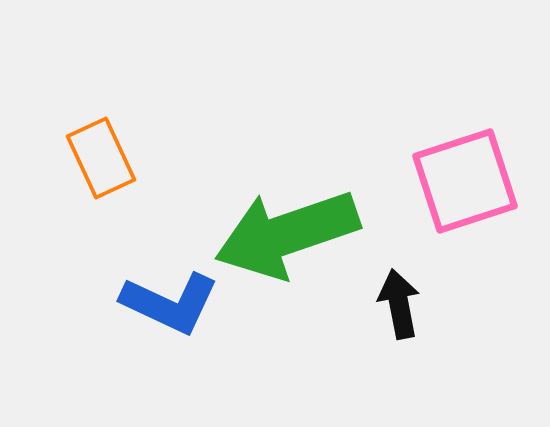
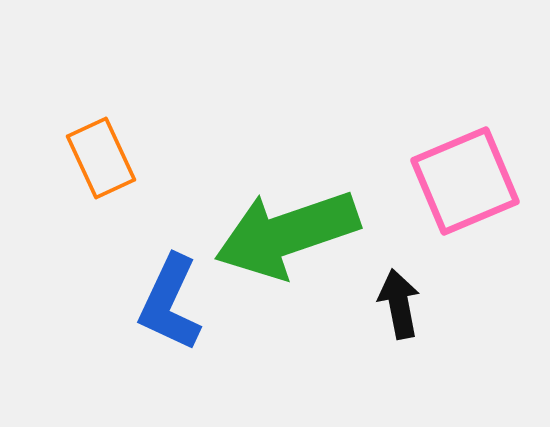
pink square: rotated 5 degrees counterclockwise
blue L-shape: rotated 90 degrees clockwise
